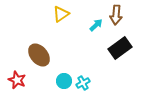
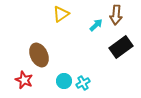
black rectangle: moved 1 px right, 1 px up
brown ellipse: rotated 15 degrees clockwise
red star: moved 7 px right
